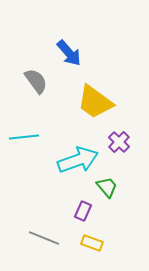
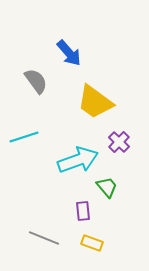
cyan line: rotated 12 degrees counterclockwise
purple rectangle: rotated 30 degrees counterclockwise
